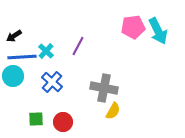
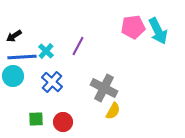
gray cross: rotated 16 degrees clockwise
